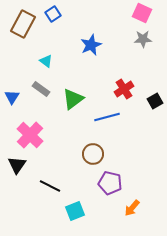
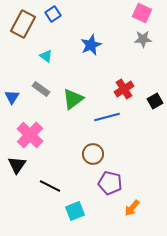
cyan triangle: moved 5 px up
